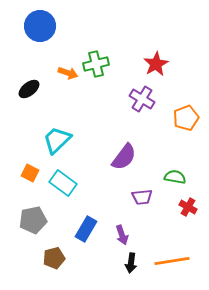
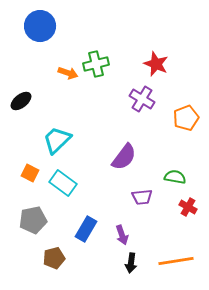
red star: rotated 20 degrees counterclockwise
black ellipse: moved 8 px left, 12 px down
orange line: moved 4 px right
